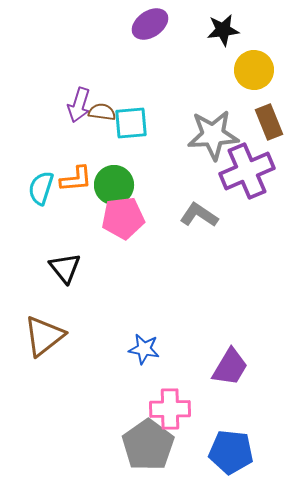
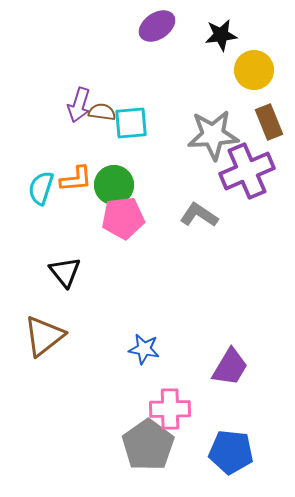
purple ellipse: moved 7 px right, 2 px down
black star: moved 2 px left, 5 px down
black triangle: moved 4 px down
